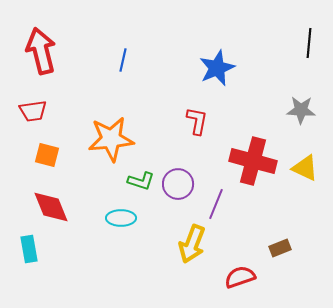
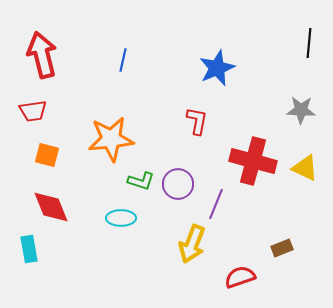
red arrow: moved 1 px right, 4 px down
brown rectangle: moved 2 px right
